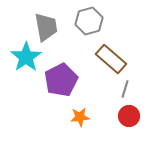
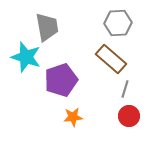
gray hexagon: moved 29 px right, 2 px down; rotated 12 degrees clockwise
gray trapezoid: moved 1 px right
cyan star: rotated 20 degrees counterclockwise
purple pentagon: rotated 8 degrees clockwise
orange star: moved 7 px left
